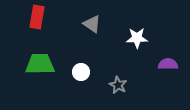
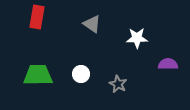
green trapezoid: moved 2 px left, 11 px down
white circle: moved 2 px down
gray star: moved 1 px up
